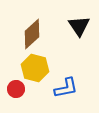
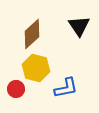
yellow hexagon: moved 1 px right
